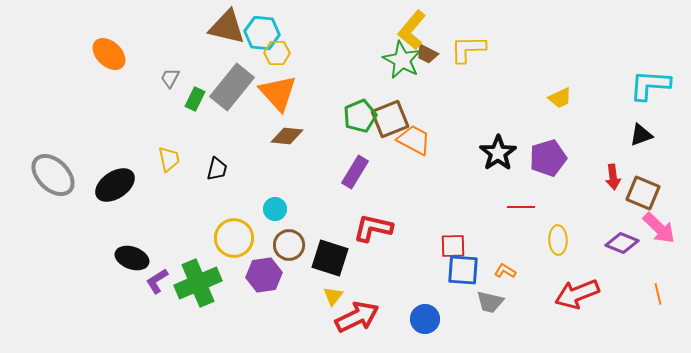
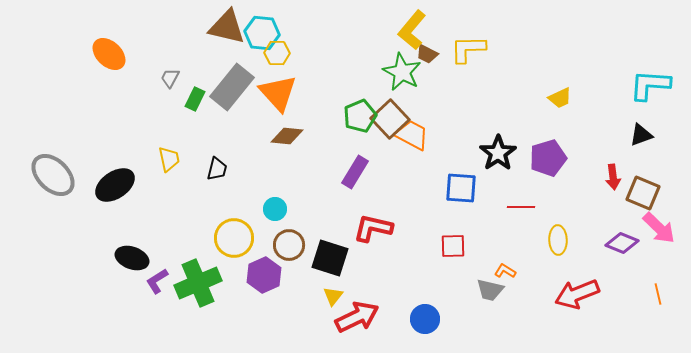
green star at (402, 60): moved 12 px down
brown square at (390, 119): rotated 21 degrees counterclockwise
orange trapezoid at (414, 140): moved 2 px left, 5 px up
blue square at (463, 270): moved 2 px left, 82 px up
purple hexagon at (264, 275): rotated 16 degrees counterclockwise
gray trapezoid at (490, 302): moved 12 px up
